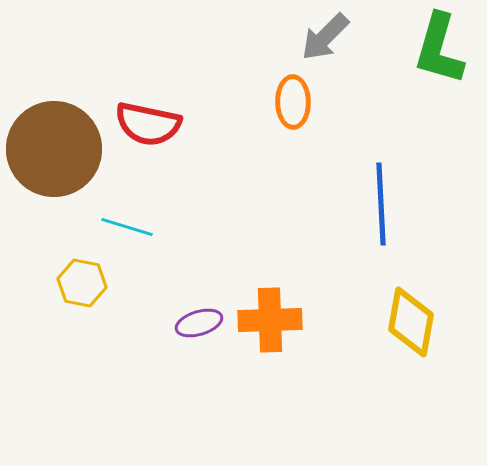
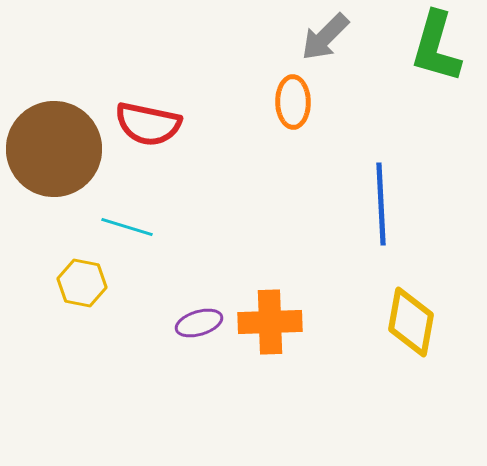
green L-shape: moved 3 px left, 2 px up
orange cross: moved 2 px down
